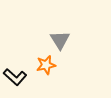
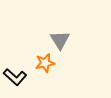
orange star: moved 1 px left, 2 px up
